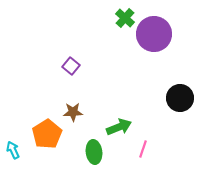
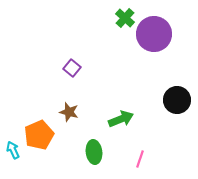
purple square: moved 1 px right, 2 px down
black circle: moved 3 px left, 2 px down
brown star: moved 4 px left; rotated 18 degrees clockwise
green arrow: moved 2 px right, 8 px up
orange pentagon: moved 8 px left, 1 px down; rotated 8 degrees clockwise
pink line: moved 3 px left, 10 px down
